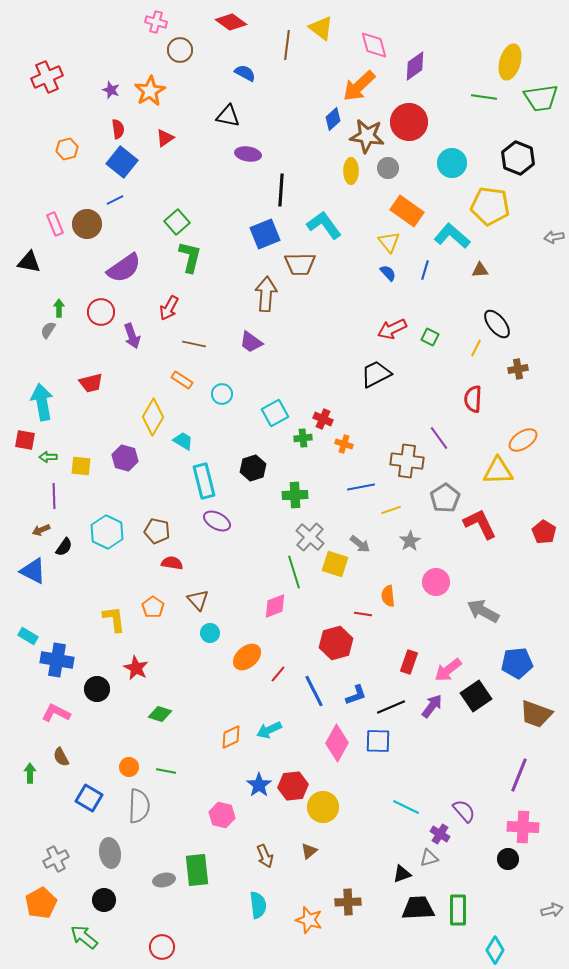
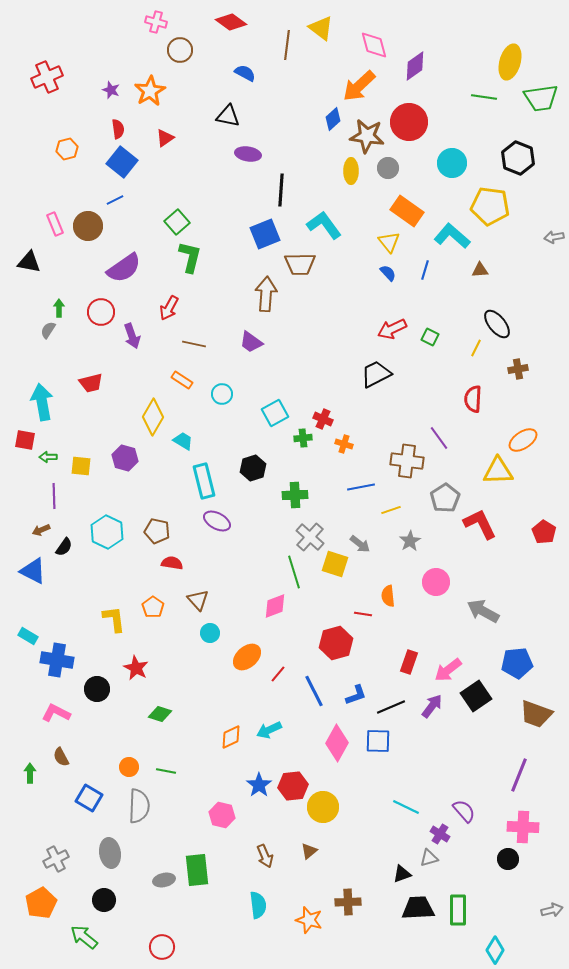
brown circle at (87, 224): moved 1 px right, 2 px down
